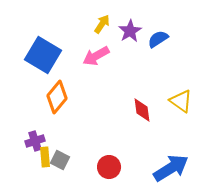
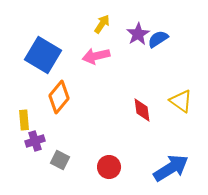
purple star: moved 8 px right, 3 px down
pink arrow: rotated 16 degrees clockwise
orange diamond: moved 2 px right
yellow rectangle: moved 21 px left, 37 px up
